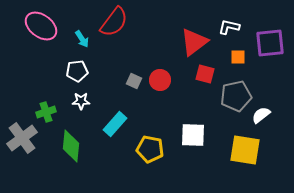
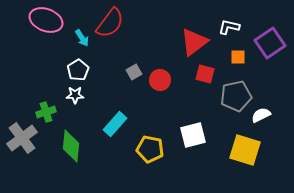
red semicircle: moved 4 px left, 1 px down
pink ellipse: moved 5 px right, 6 px up; rotated 16 degrees counterclockwise
cyan arrow: moved 1 px up
purple square: rotated 28 degrees counterclockwise
white pentagon: moved 1 px right, 1 px up; rotated 25 degrees counterclockwise
gray square: moved 9 px up; rotated 35 degrees clockwise
white star: moved 6 px left, 6 px up
white semicircle: rotated 12 degrees clockwise
white square: rotated 16 degrees counterclockwise
yellow square: rotated 8 degrees clockwise
